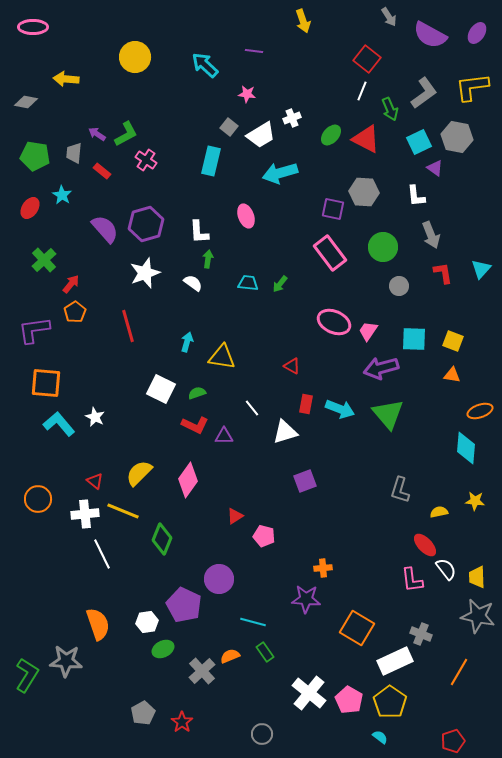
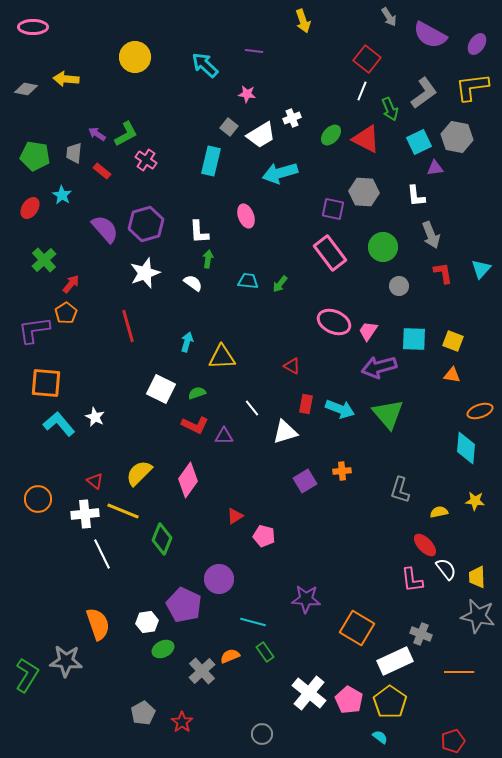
purple ellipse at (477, 33): moved 11 px down
gray diamond at (26, 102): moved 13 px up
purple triangle at (435, 168): rotated 42 degrees counterclockwise
cyan trapezoid at (248, 283): moved 2 px up
orange pentagon at (75, 312): moved 9 px left, 1 px down
yellow triangle at (222, 357): rotated 12 degrees counterclockwise
purple arrow at (381, 368): moved 2 px left, 1 px up
purple square at (305, 481): rotated 10 degrees counterclockwise
orange cross at (323, 568): moved 19 px right, 97 px up
orange line at (459, 672): rotated 60 degrees clockwise
